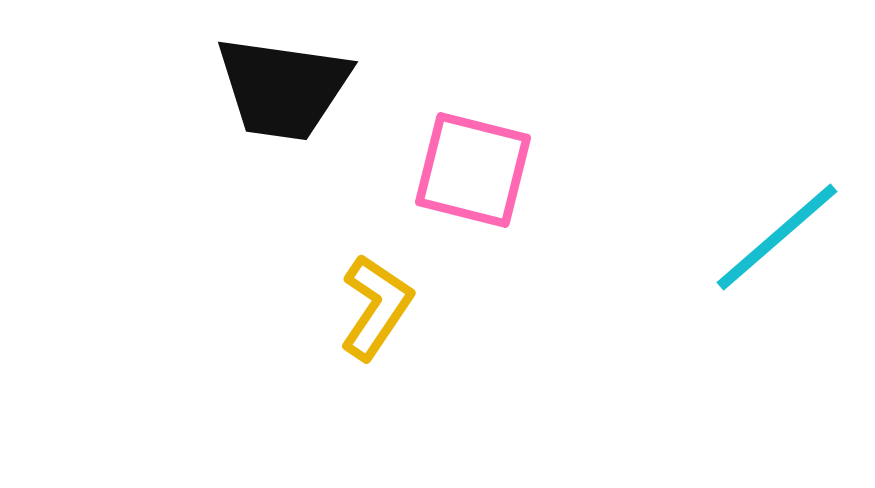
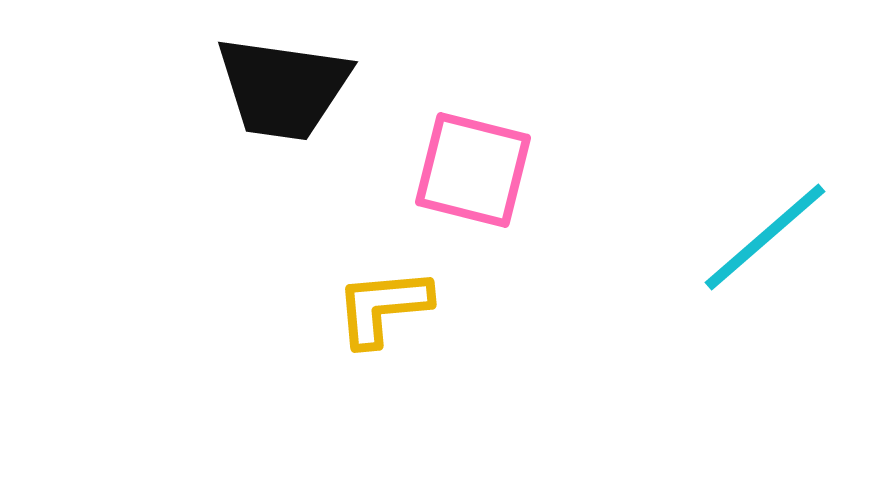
cyan line: moved 12 px left
yellow L-shape: moved 7 px right; rotated 129 degrees counterclockwise
